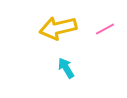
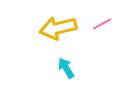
pink line: moved 3 px left, 5 px up
